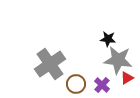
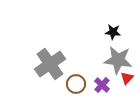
black star: moved 5 px right, 7 px up
red triangle: rotated 16 degrees counterclockwise
